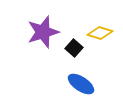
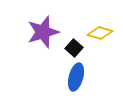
blue ellipse: moved 5 px left, 7 px up; rotated 72 degrees clockwise
